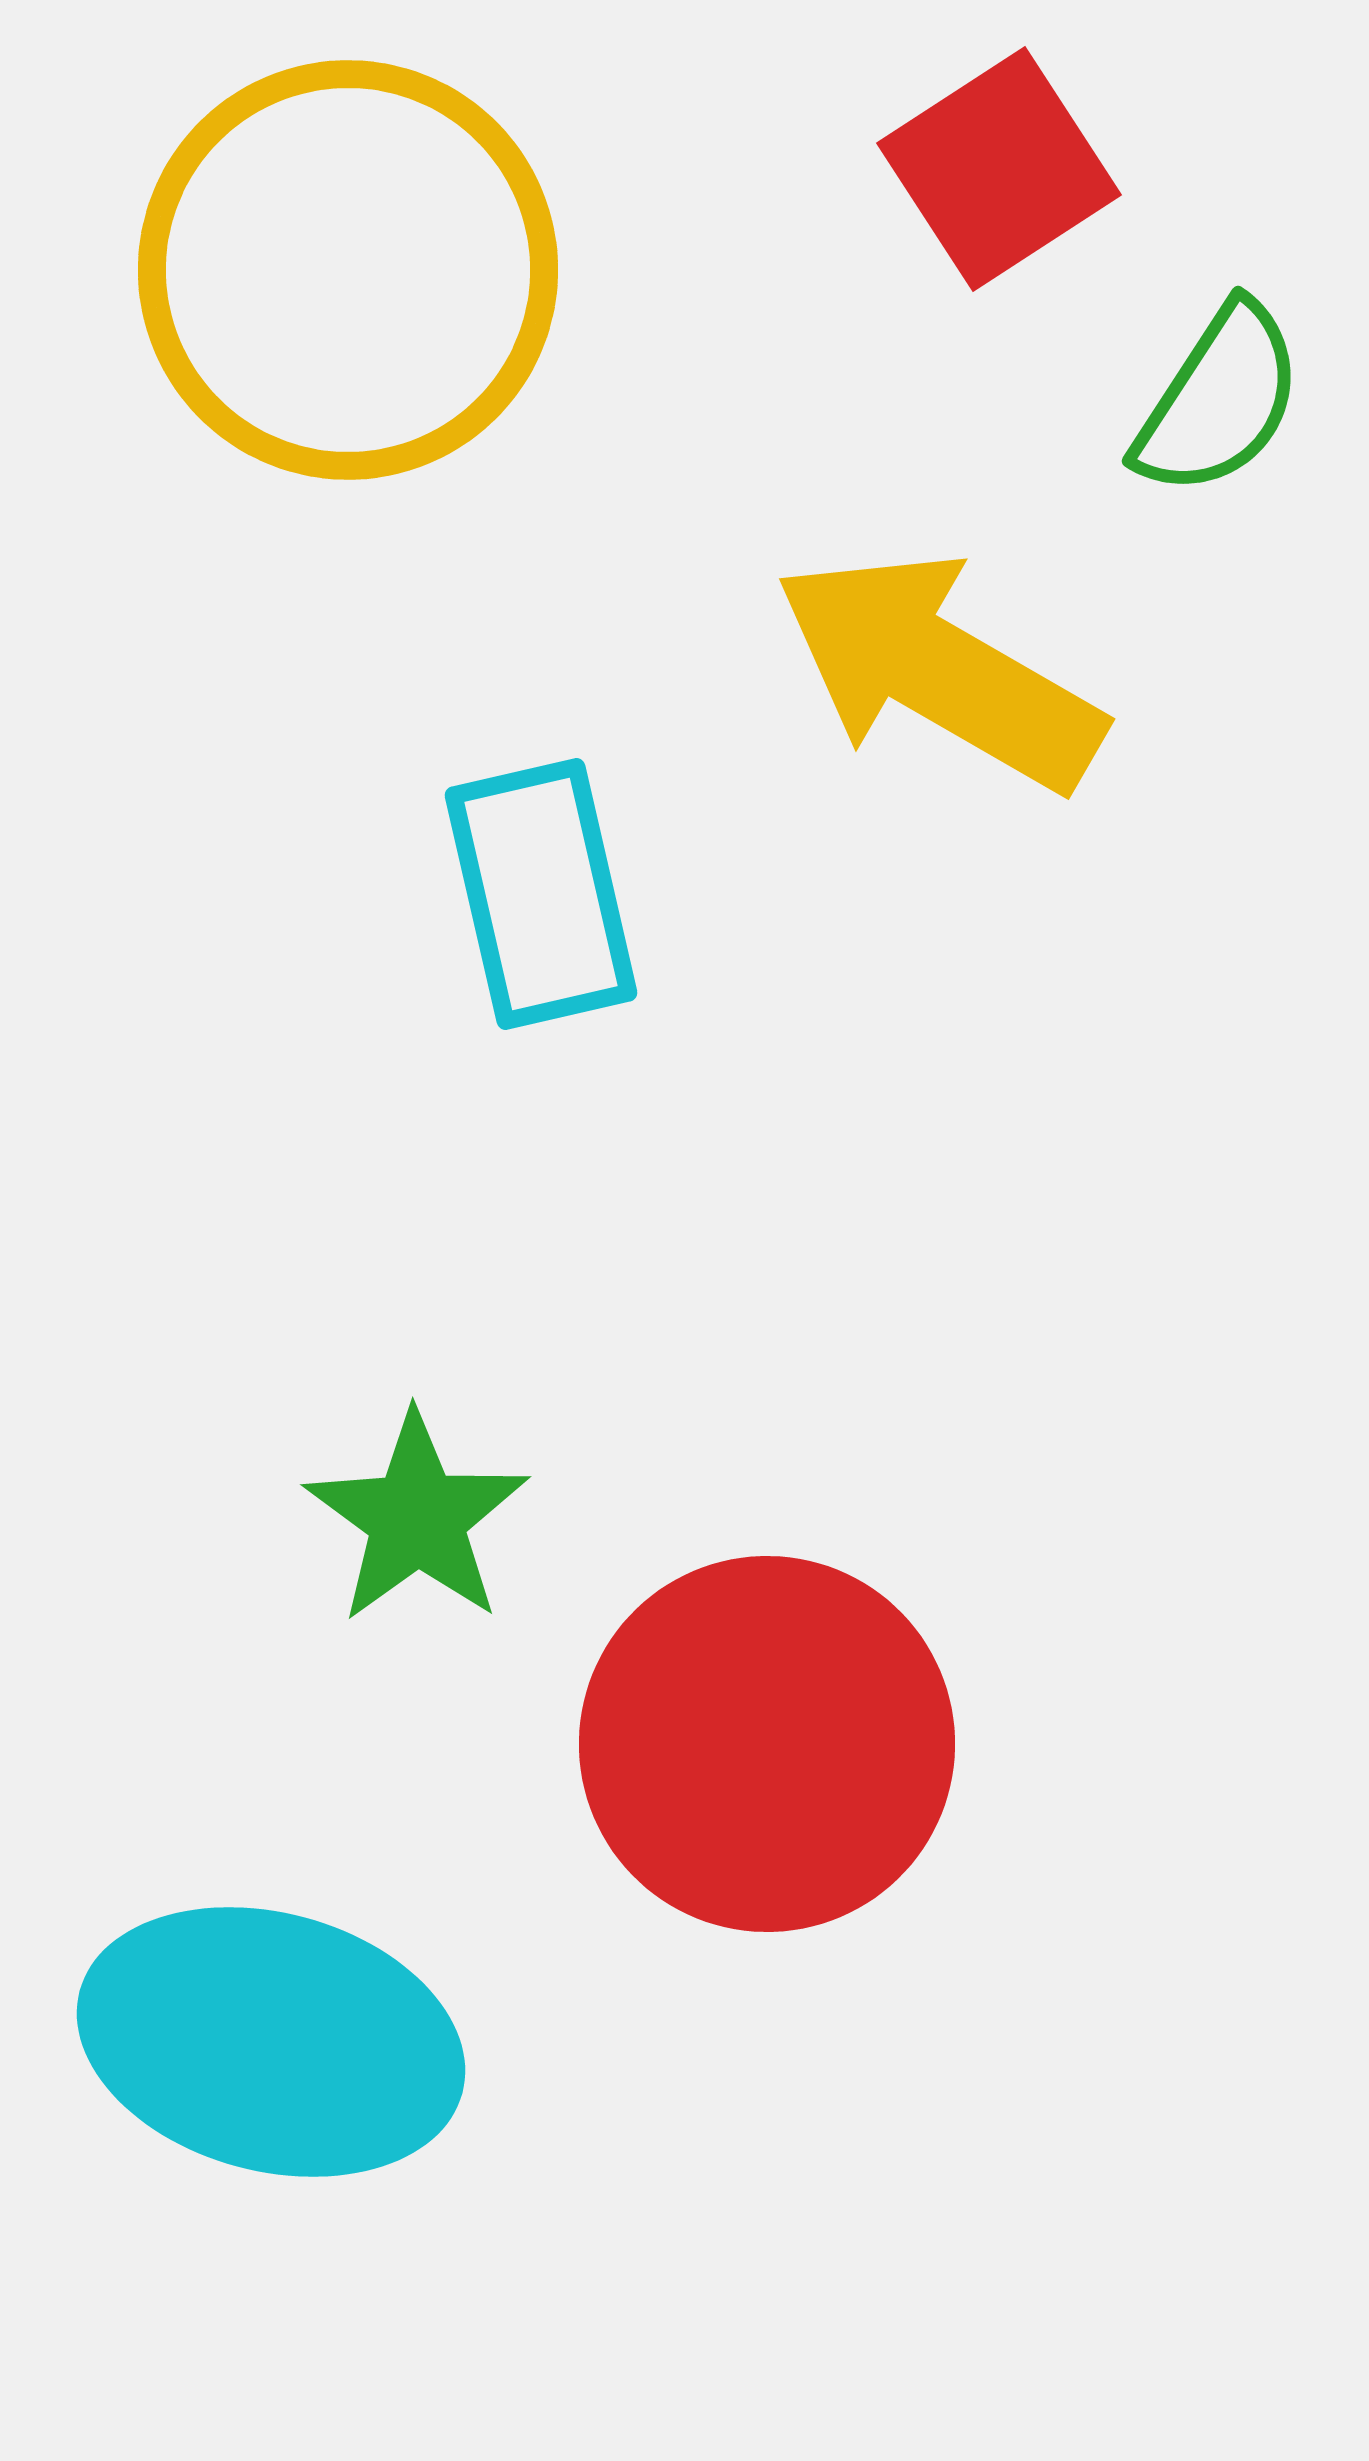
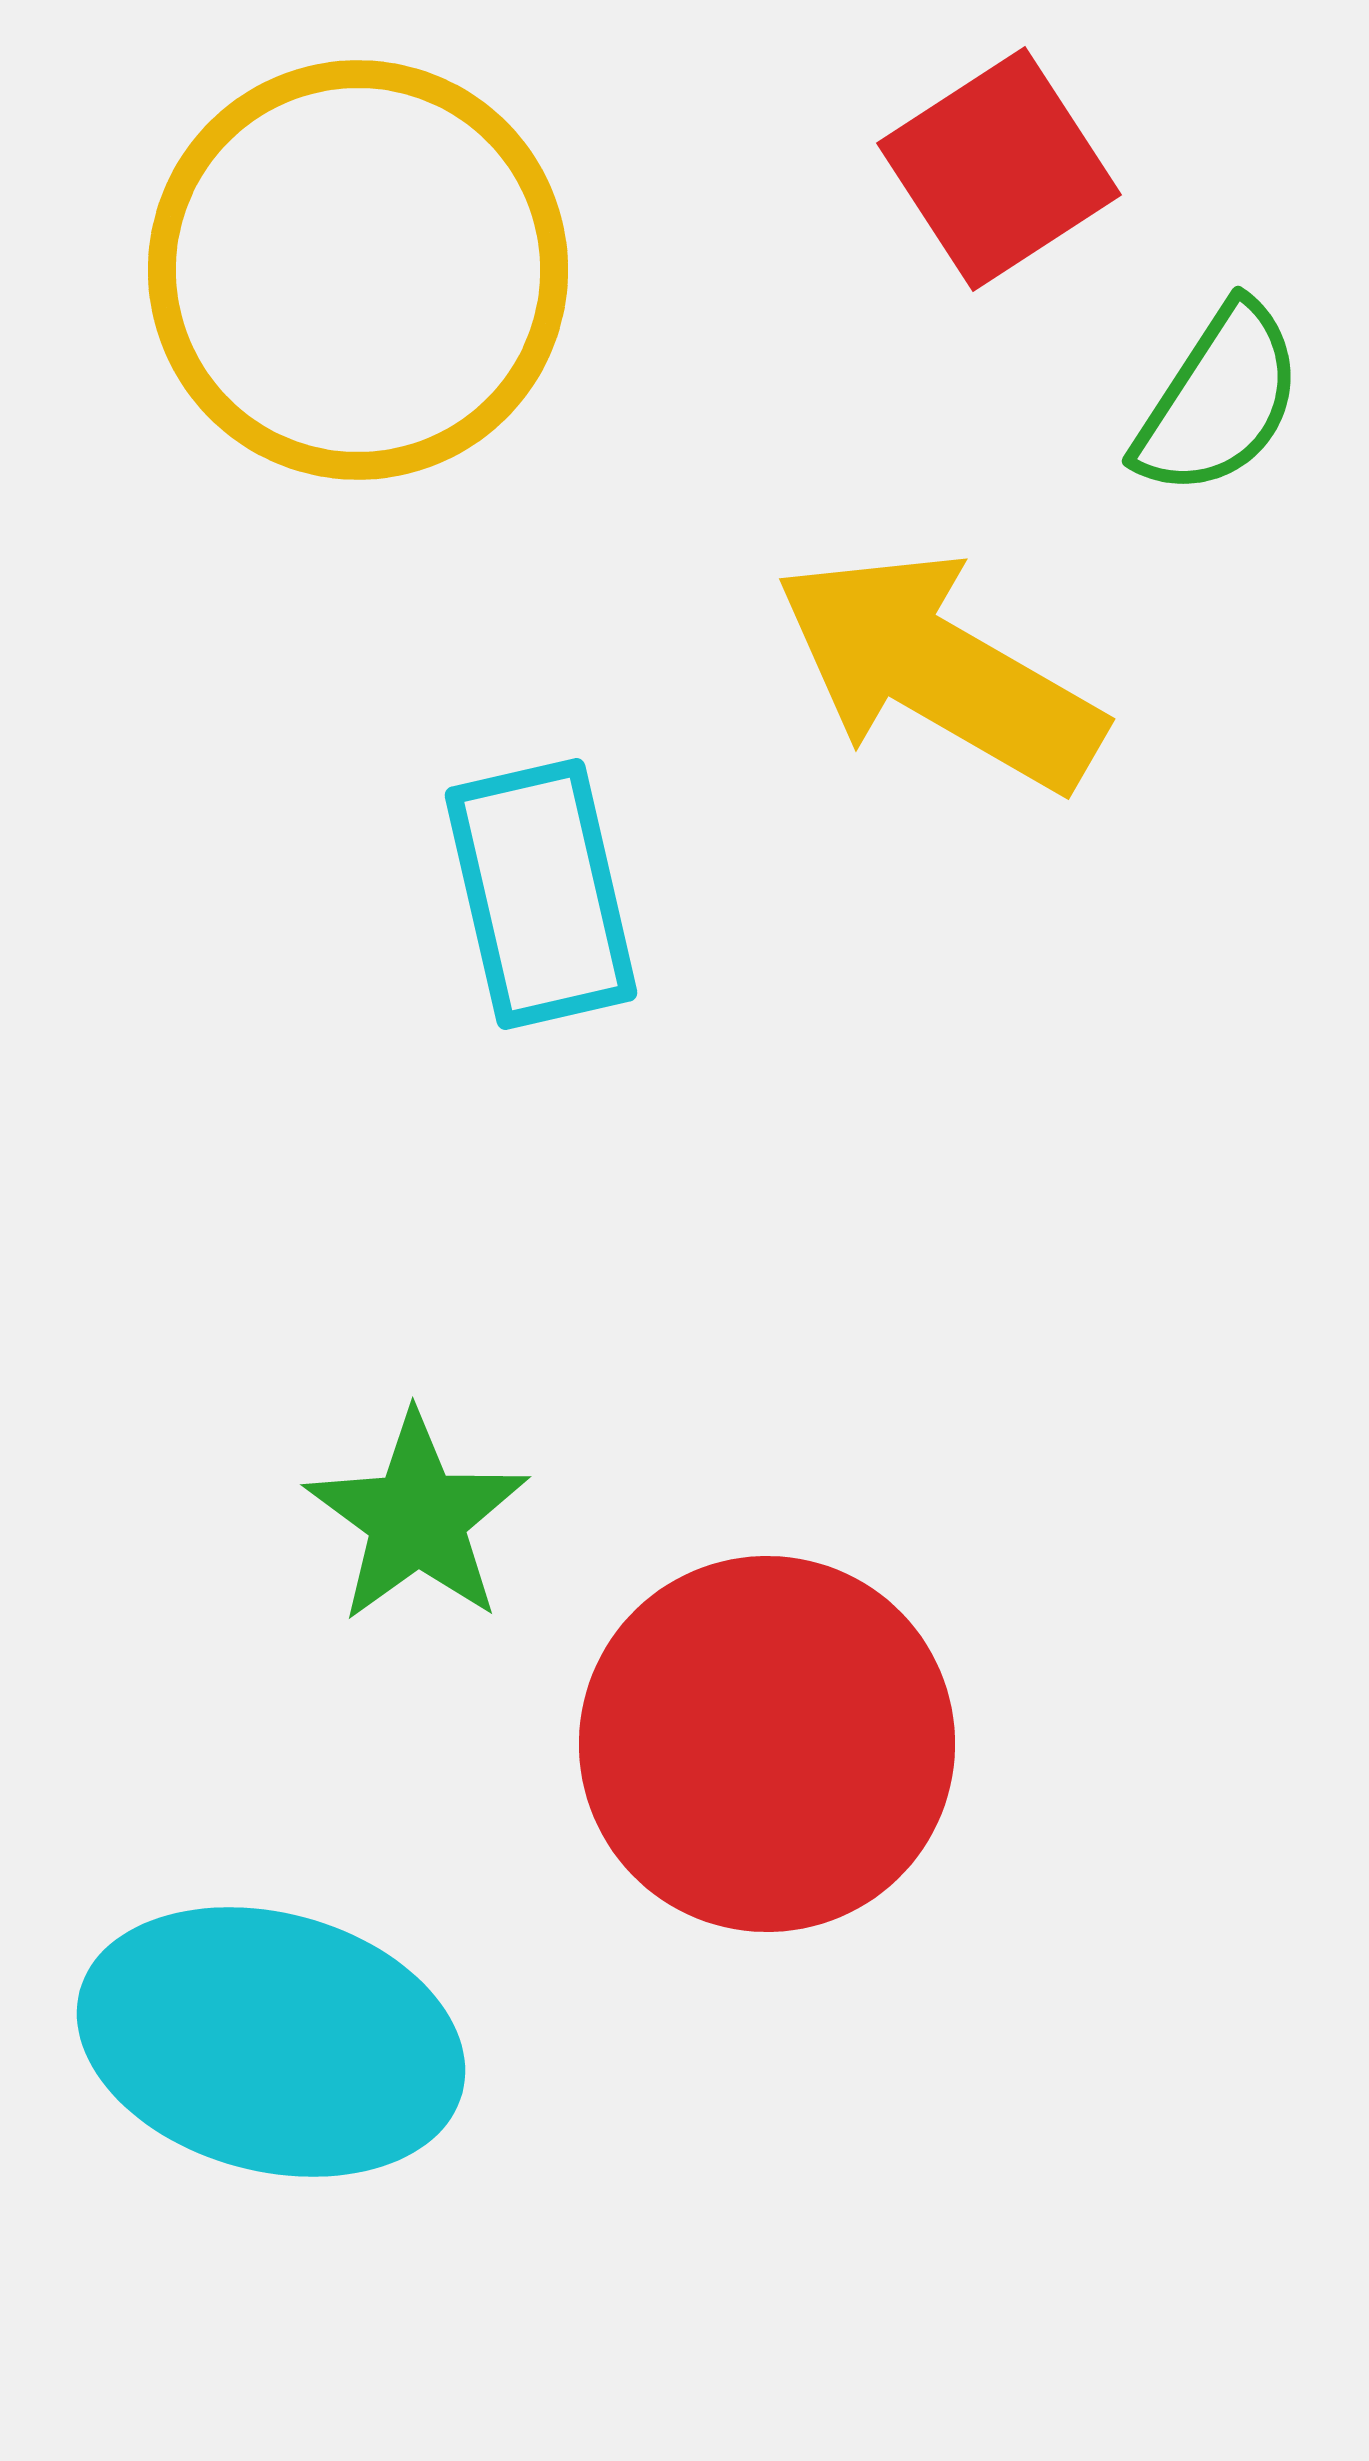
yellow circle: moved 10 px right
